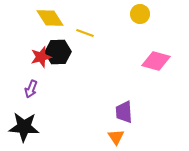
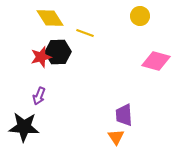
yellow circle: moved 2 px down
purple arrow: moved 8 px right, 7 px down
purple trapezoid: moved 3 px down
